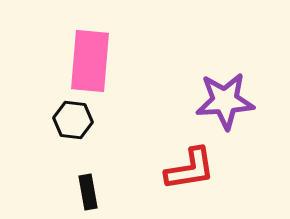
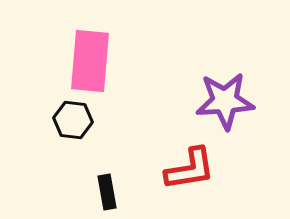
black rectangle: moved 19 px right
